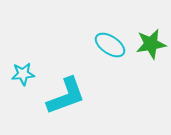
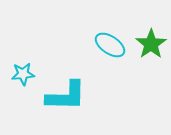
green star: rotated 24 degrees counterclockwise
cyan L-shape: rotated 21 degrees clockwise
